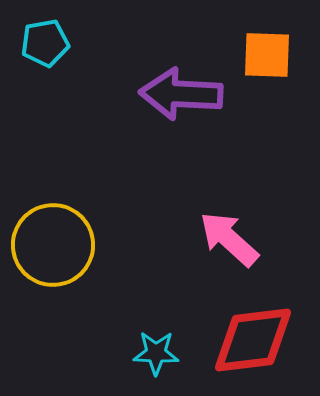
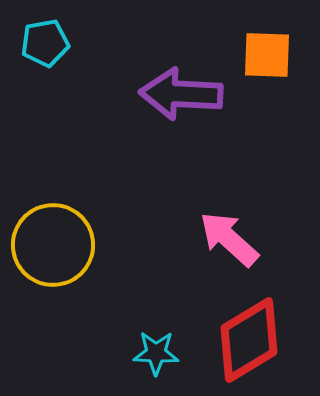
red diamond: moved 4 px left; rotated 24 degrees counterclockwise
